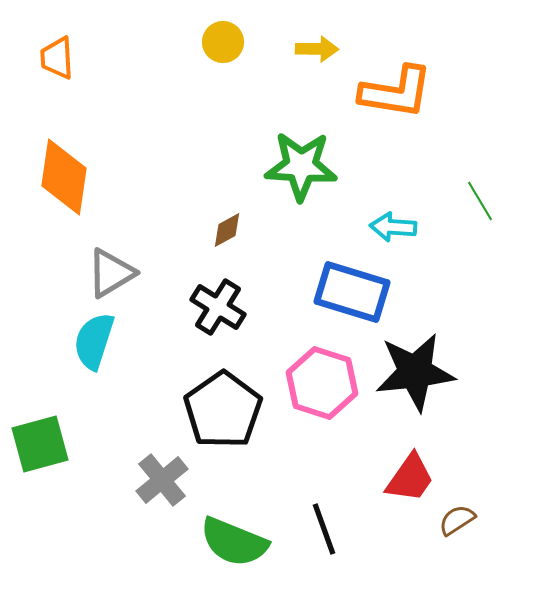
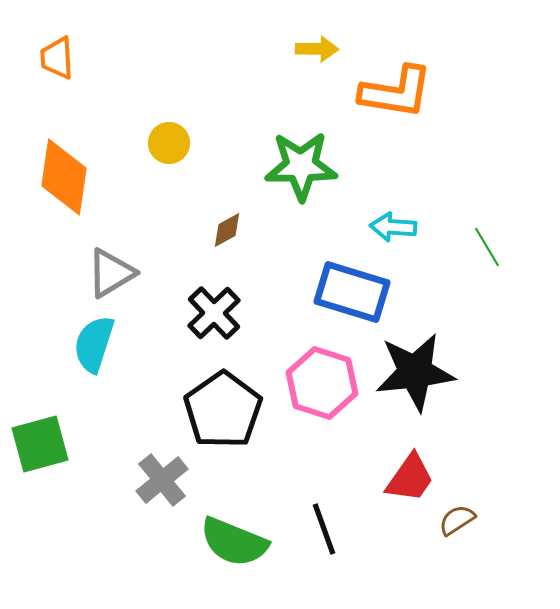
yellow circle: moved 54 px left, 101 px down
green star: rotated 4 degrees counterclockwise
green line: moved 7 px right, 46 px down
black cross: moved 4 px left, 6 px down; rotated 14 degrees clockwise
cyan semicircle: moved 3 px down
